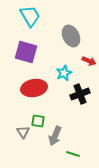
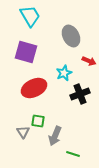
red ellipse: rotated 15 degrees counterclockwise
